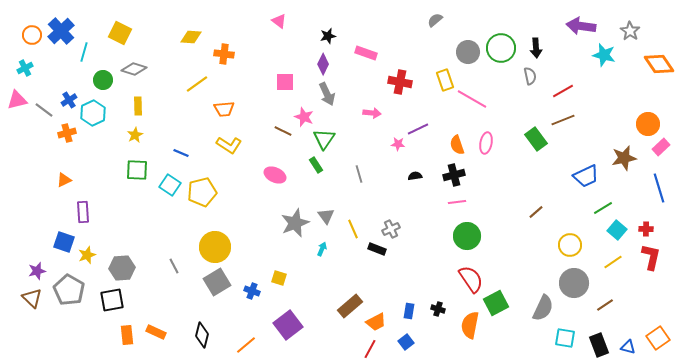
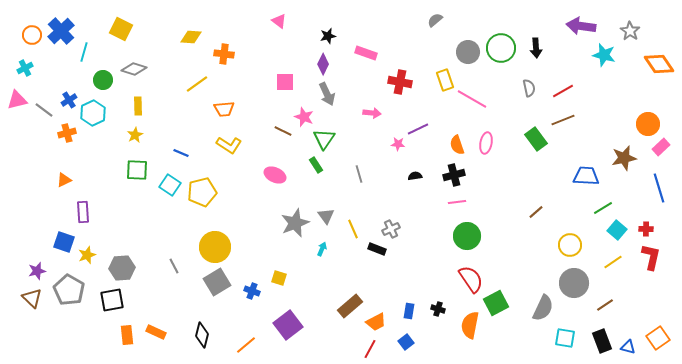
yellow square at (120, 33): moved 1 px right, 4 px up
gray semicircle at (530, 76): moved 1 px left, 12 px down
blue trapezoid at (586, 176): rotated 152 degrees counterclockwise
black rectangle at (599, 345): moved 3 px right, 4 px up
